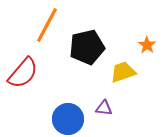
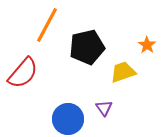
purple triangle: rotated 48 degrees clockwise
